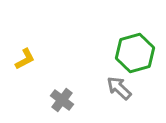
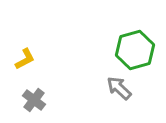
green hexagon: moved 3 px up
gray cross: moved 28 px left
